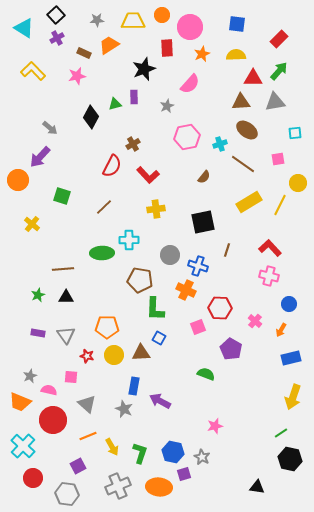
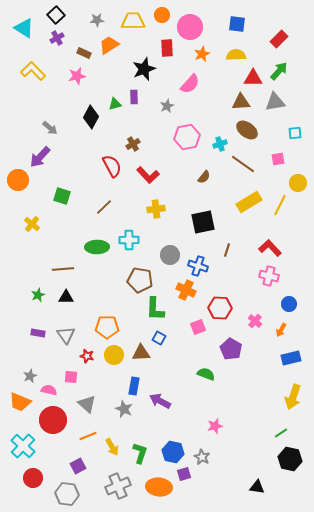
red semicircle at (112, 166): rotated 55 degrees counterclockwise
green ellipse at (102, 253): moved 5 px left, 6 px up
